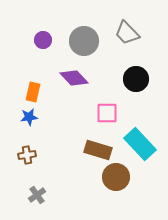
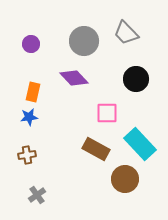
gray trapezoid: moved 1 px left
purple circle: moved 12 px left, 4 px down
brown rectangle: moved 2 px left, 1 px up; rotated 12 degrees clockwise
brown circle: moved 9 px right, 2 px down
